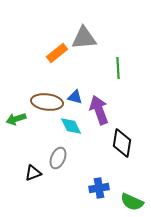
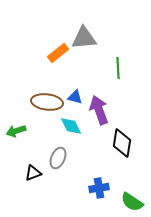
orange rectangle: moved 1 px right
green arrow: moved 12 px down
green semicircle: rotated 10 degrees clockwise
